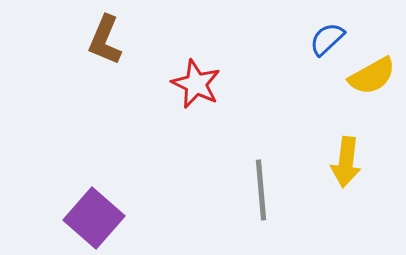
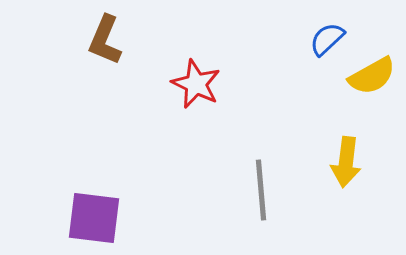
purple square: rotated 34 degrees counterclockwise
